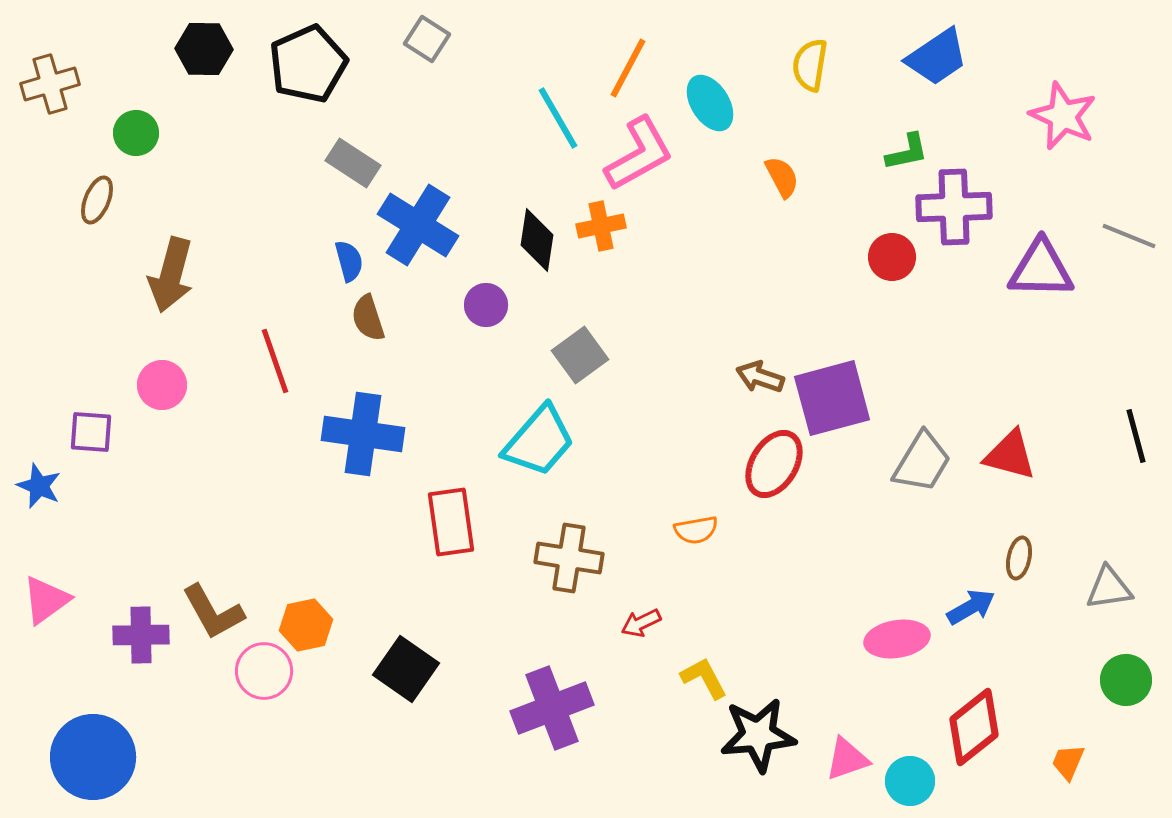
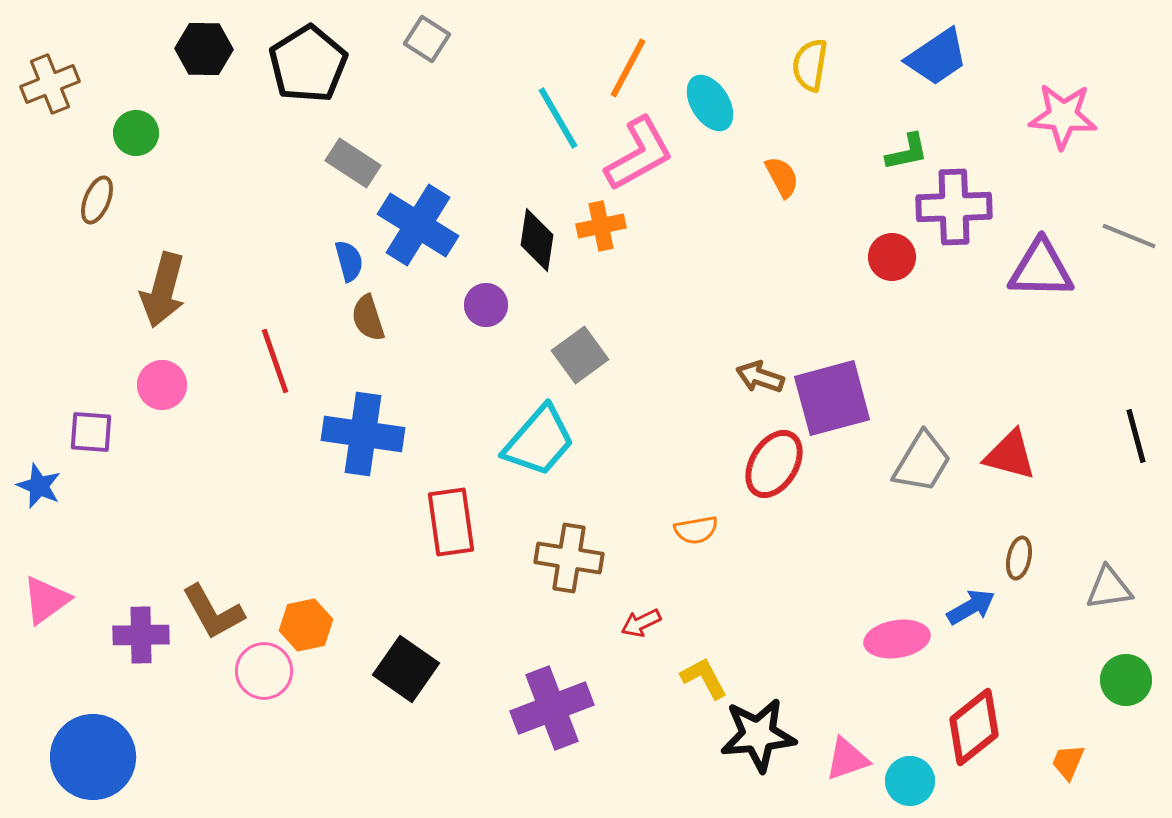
black pentagon at (308, 64): rotated 8 degrees counterclockwise
brown cross at (50, 84): rotated 6 degrees counterclockwise
pink star at (1063, 116): rotated 20 degrees counterclockwise
brown arrow at (171, 275): moved 8 px left, 15 px down
